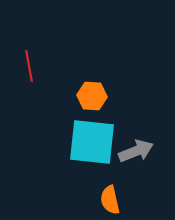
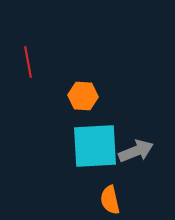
red line: moved 1 px left, 4 px up
orange hexagon: moved 9 px left
cyan square: moved 3 px right, 4 px down; rotated 9 degrees counterclockwise
